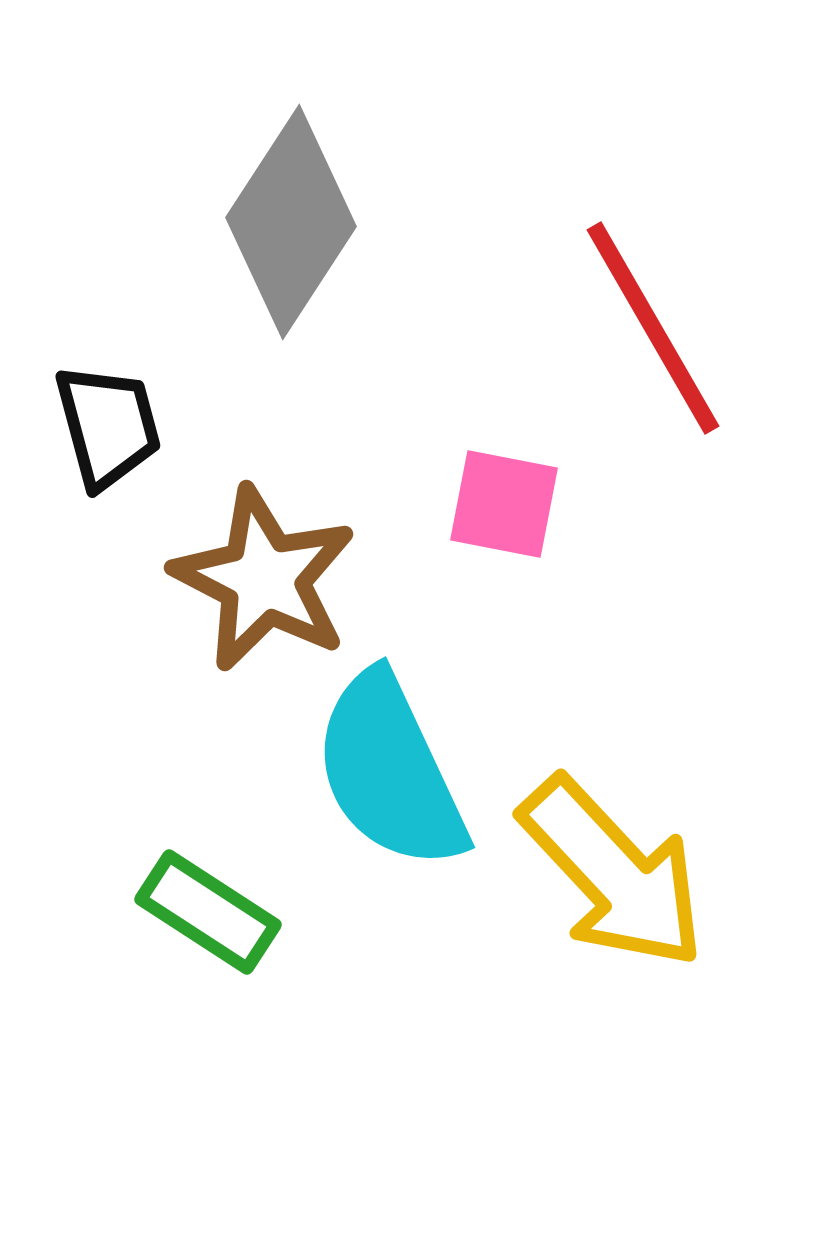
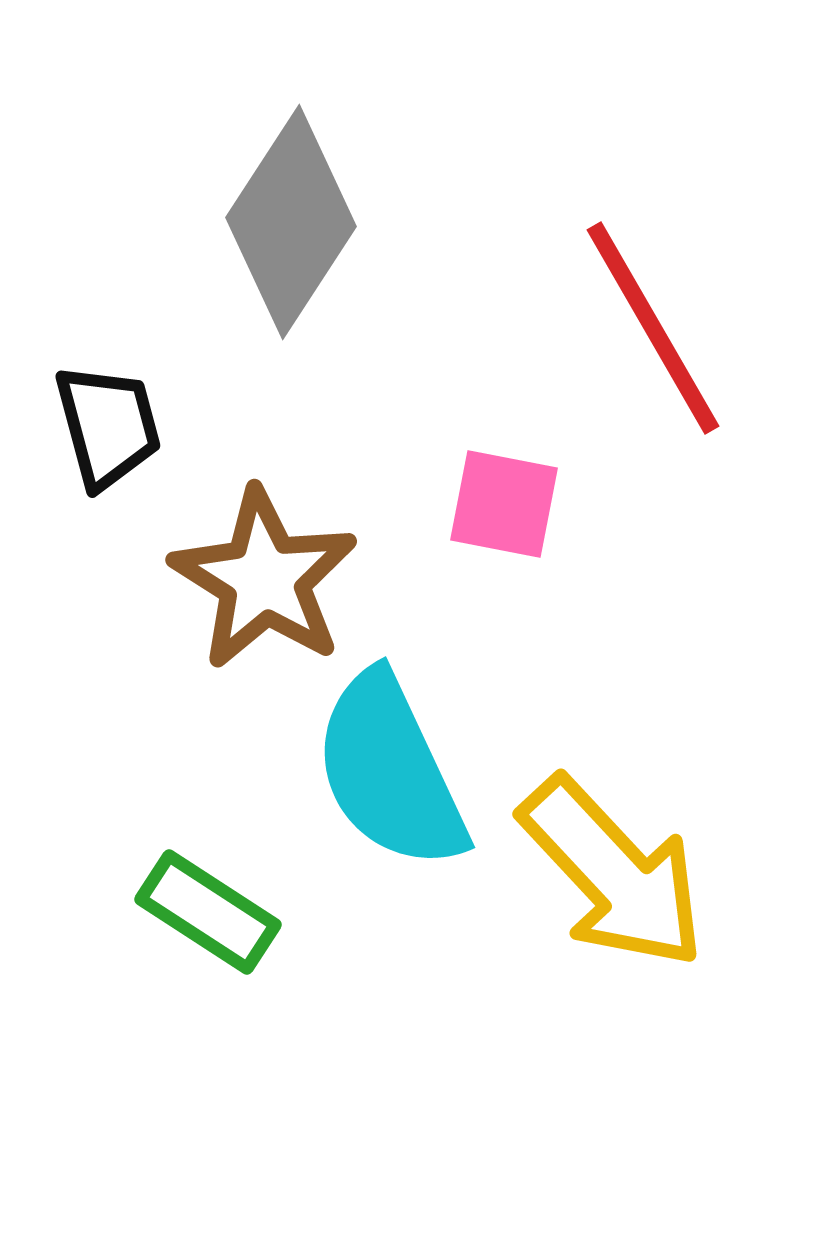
brown star: rotated 5 degrees clockwise
